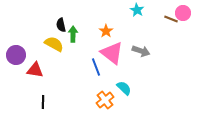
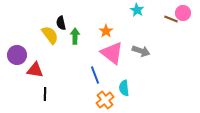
black semicircle: moved 2 px up
green arrow: moved 2 px right, 2 px down
yellow semicircle: moved 4 px left, 9 px up; rotated 24 degrees clockwise
purple circle: moved 1 px right
blue line: moved 1 px left, 8 px down
cyan semicircle: rotated 140 degrees counterclockwise
black line: moved 2 px right, 8 px up
